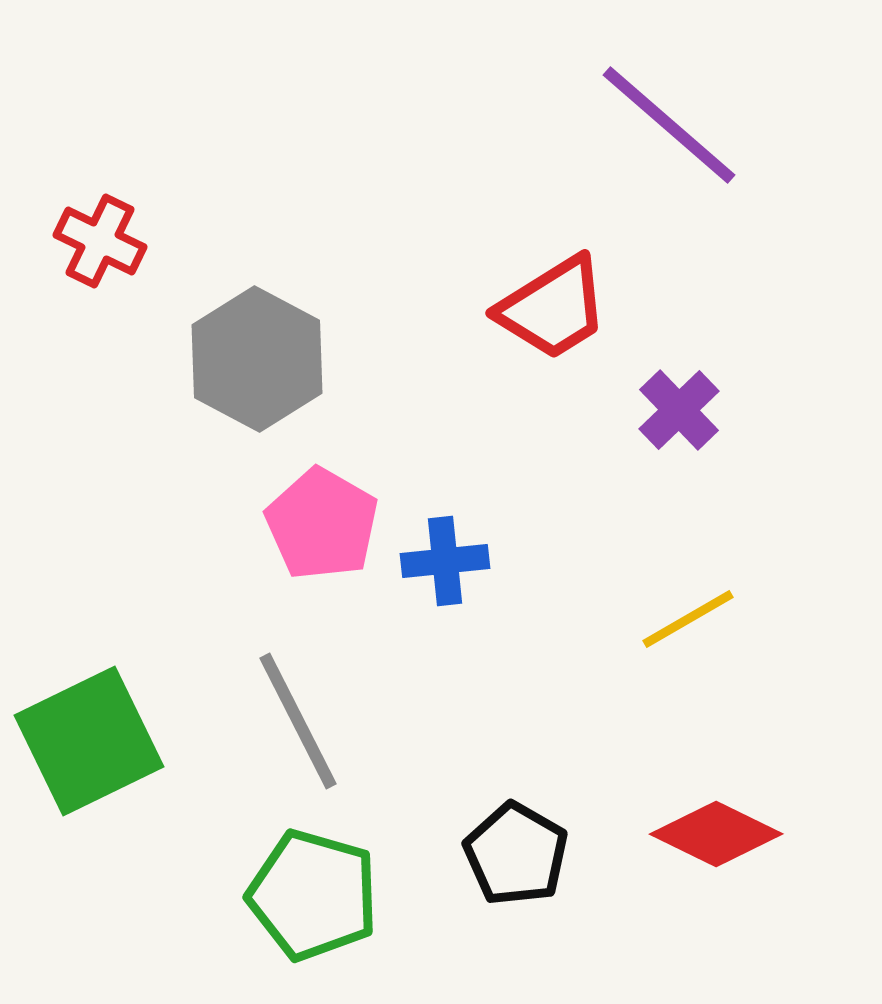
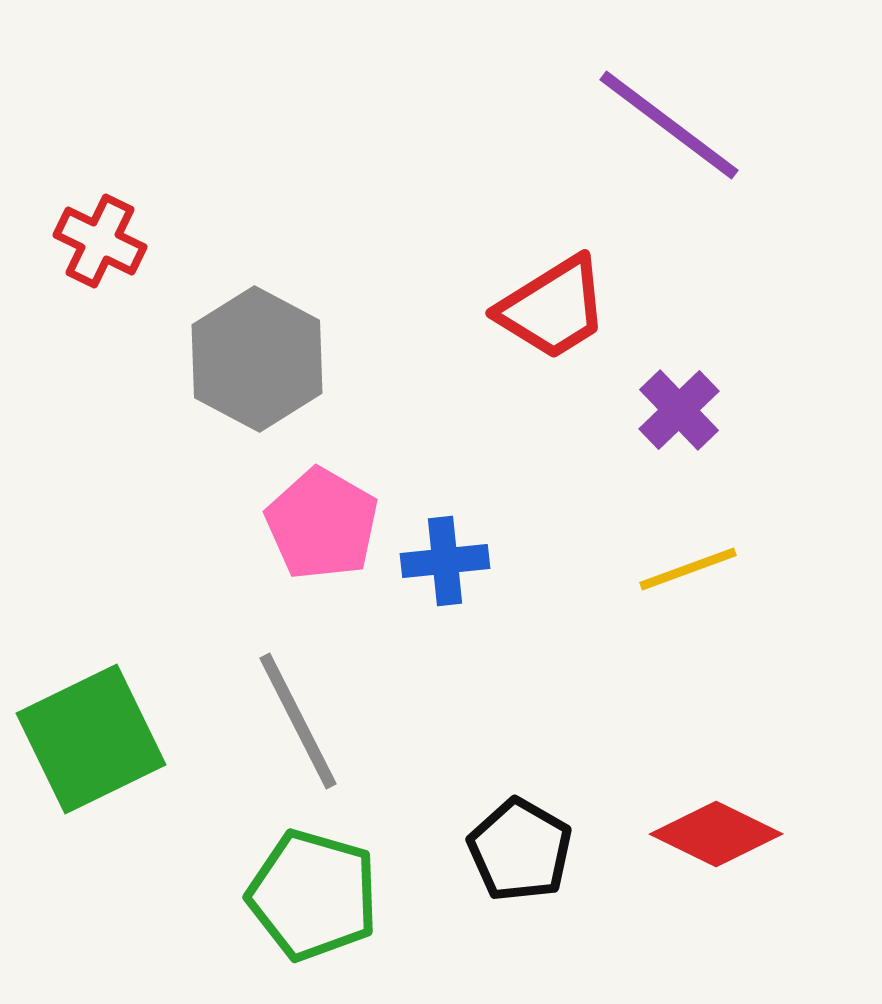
purple line: rotated 4 degrees counterclockwise
yellow line: moved 50 px up; rotated 10 degrees clockwise
green square: moved 2 px right, 2 px up
black pentagon: moved 4 px right, 4 px up
